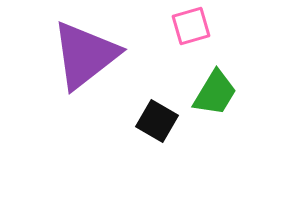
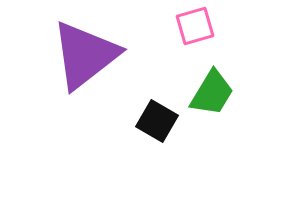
pink square: moved 4 px right
green trapezoid: moved 3 px left
